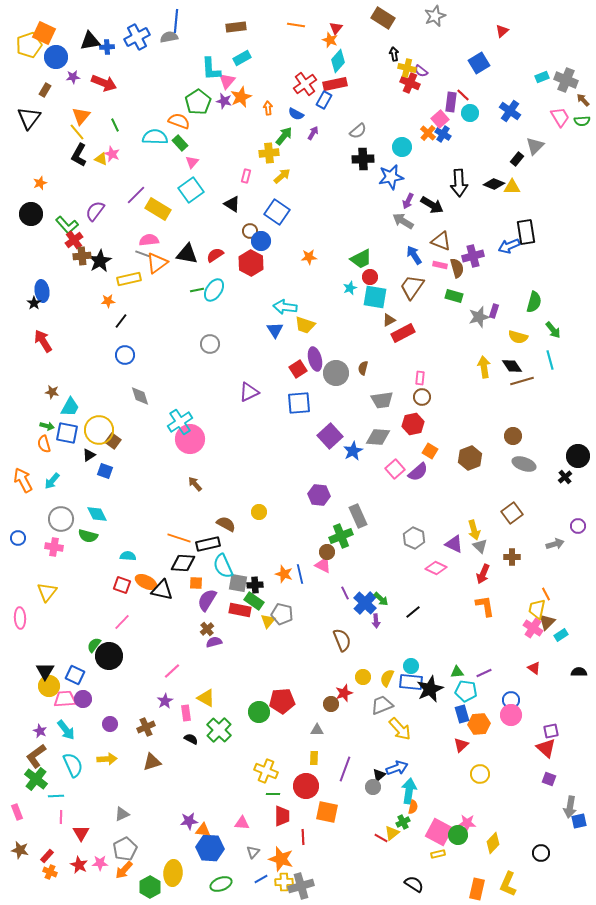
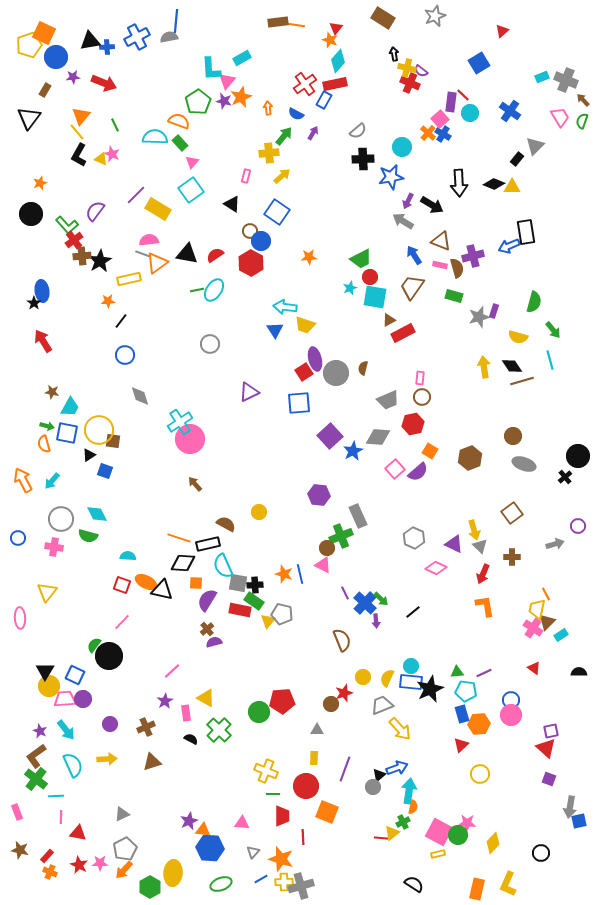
brown rectangle at (236, 27): moved 42 px right, 5 px up
green semicircle at (582, 121): rotated 112 degrees clockwise
red square at (298, 369): moved 6 px right, 3 px down
gray trapezoid at (382, 400): moved 6 px right; rotated 15 degrees counterclockwise
brown square at (113, 441): rotated 28 degrees counterclockwise
brown circle at (327, 552): moved 4 px up
orange square at (327, 812): rotated 10 degrees clockwise
purple star at (189, 821): rotated 18 degrees counterclockwise
red triangle at (81, 833): moved 3 px left; rotated 48 degrees counterclockwise
red line at (381, 838): rotated 24 degrees counterclockwise
